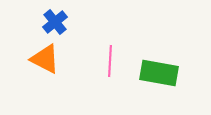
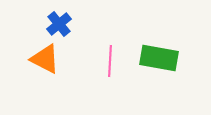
blue cross: moved 4 px right, 2 px down
green rectangle: moved 15 px up
